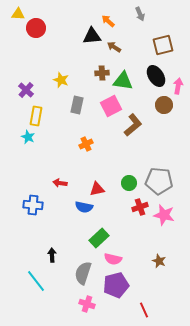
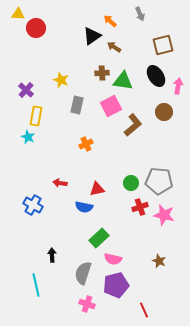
orange arrow: moved 2 px right
black triangle: rotated 30 degrees counterclockwise
brown circle: moved 7 px down
green circle: moved 2 px right
blue cross: rotated 24 degrees clockwise
cyan line: moved 4 px down; rotated 25 degrees clockwise
